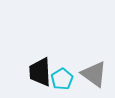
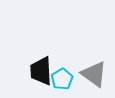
black trapezoid: moved 1 px right, 1 px up
